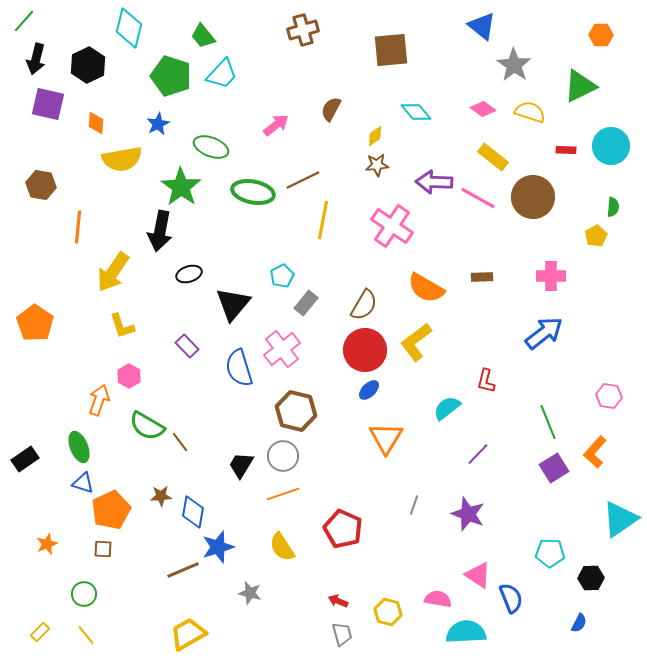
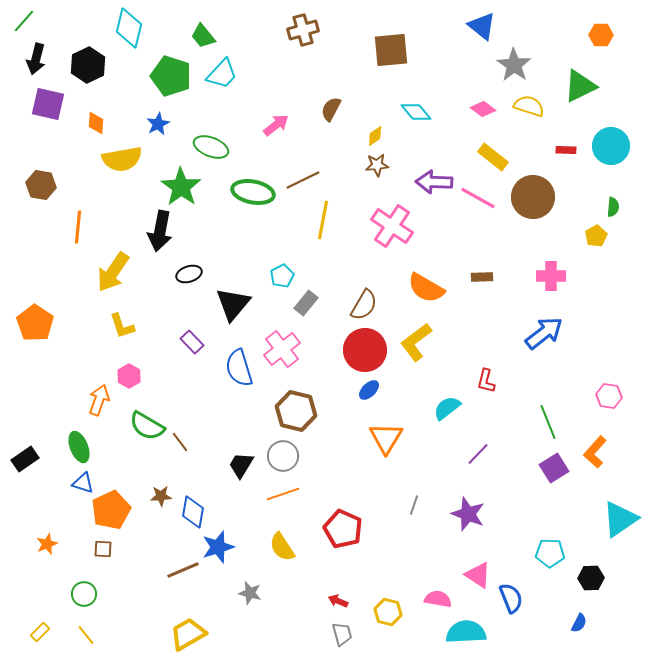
yellow semicircle at (530, 112): moved 1 px left, 6 px up
purple rectangle at (187, 346): moved 5 px right, 4 px up
